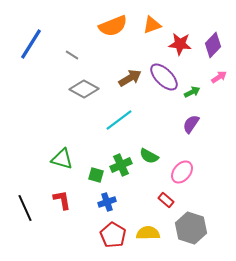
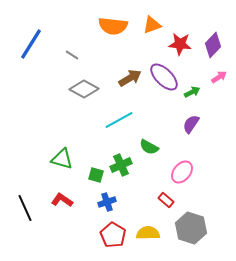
orange semicircle: rotated 28 degrees clockwise
cyan line: rotated 8 degrees clockwise
green semicircle: moved 9 px up
red L-shape: rotated 45 degrees counterclockwise
